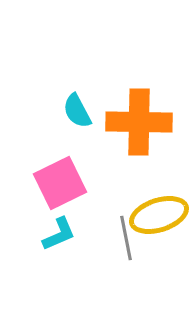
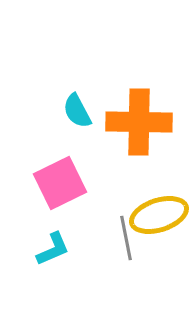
cyan L-shape: moved 6 px left, 15 px down
